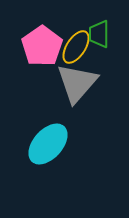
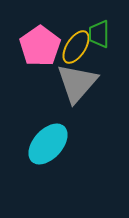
pink pentagon: moved 2 px left
